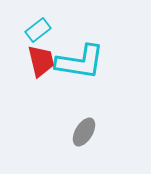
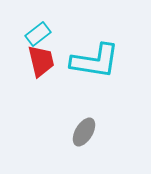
cyan rectangle: moved 4 px down
cyan L-shape: moved 15 px right, 1 px up
